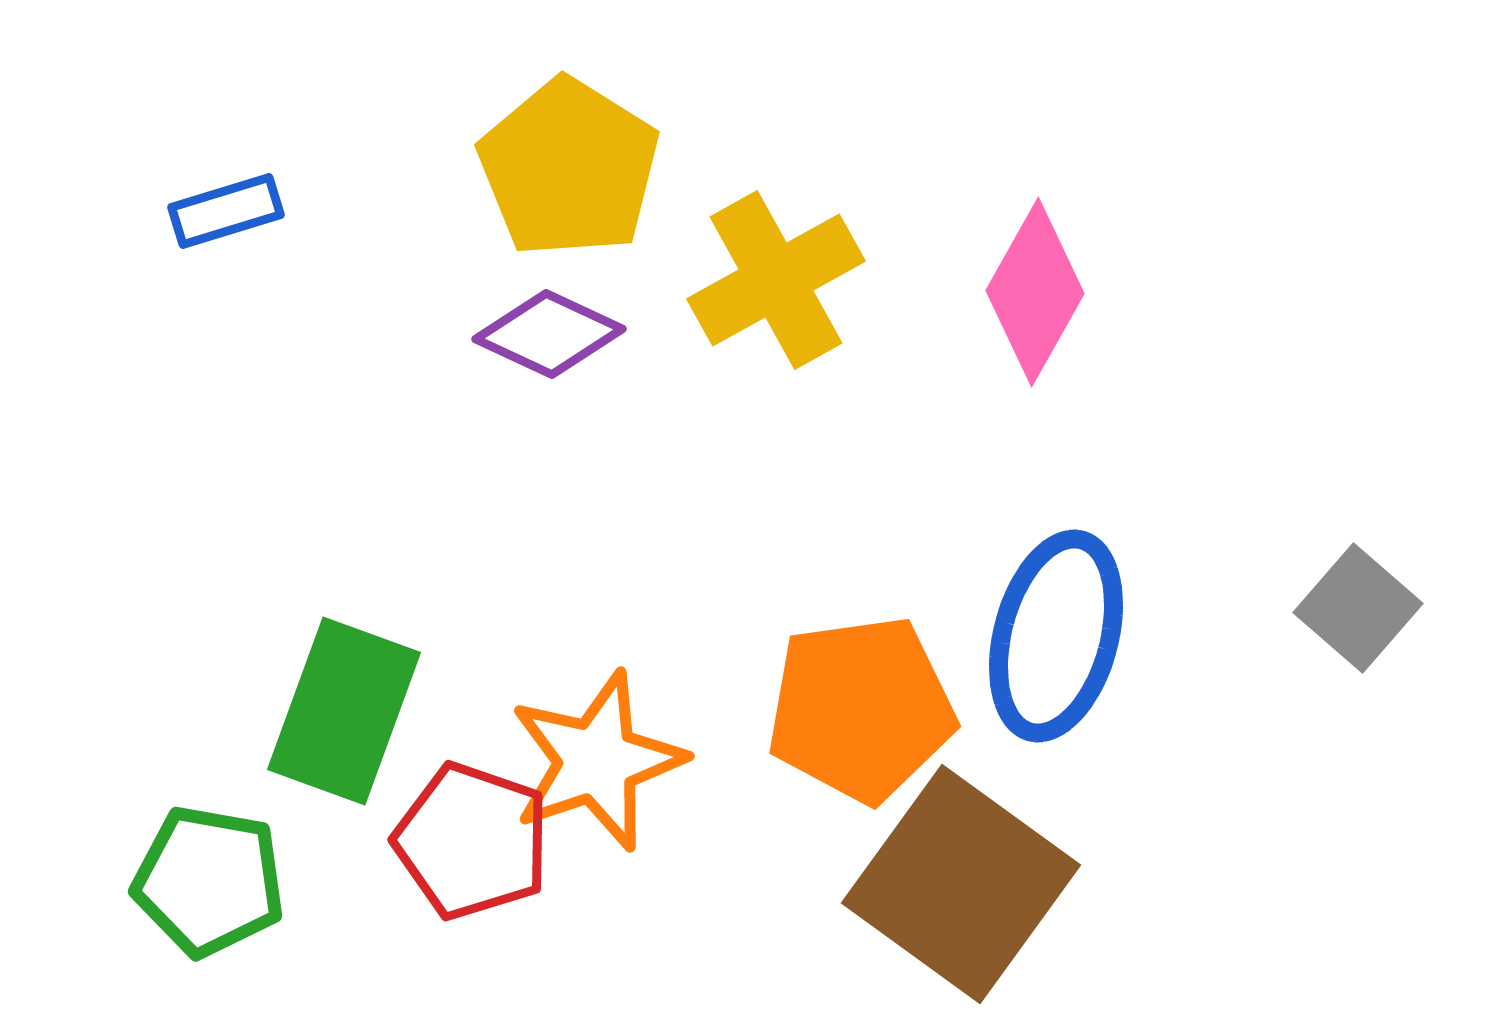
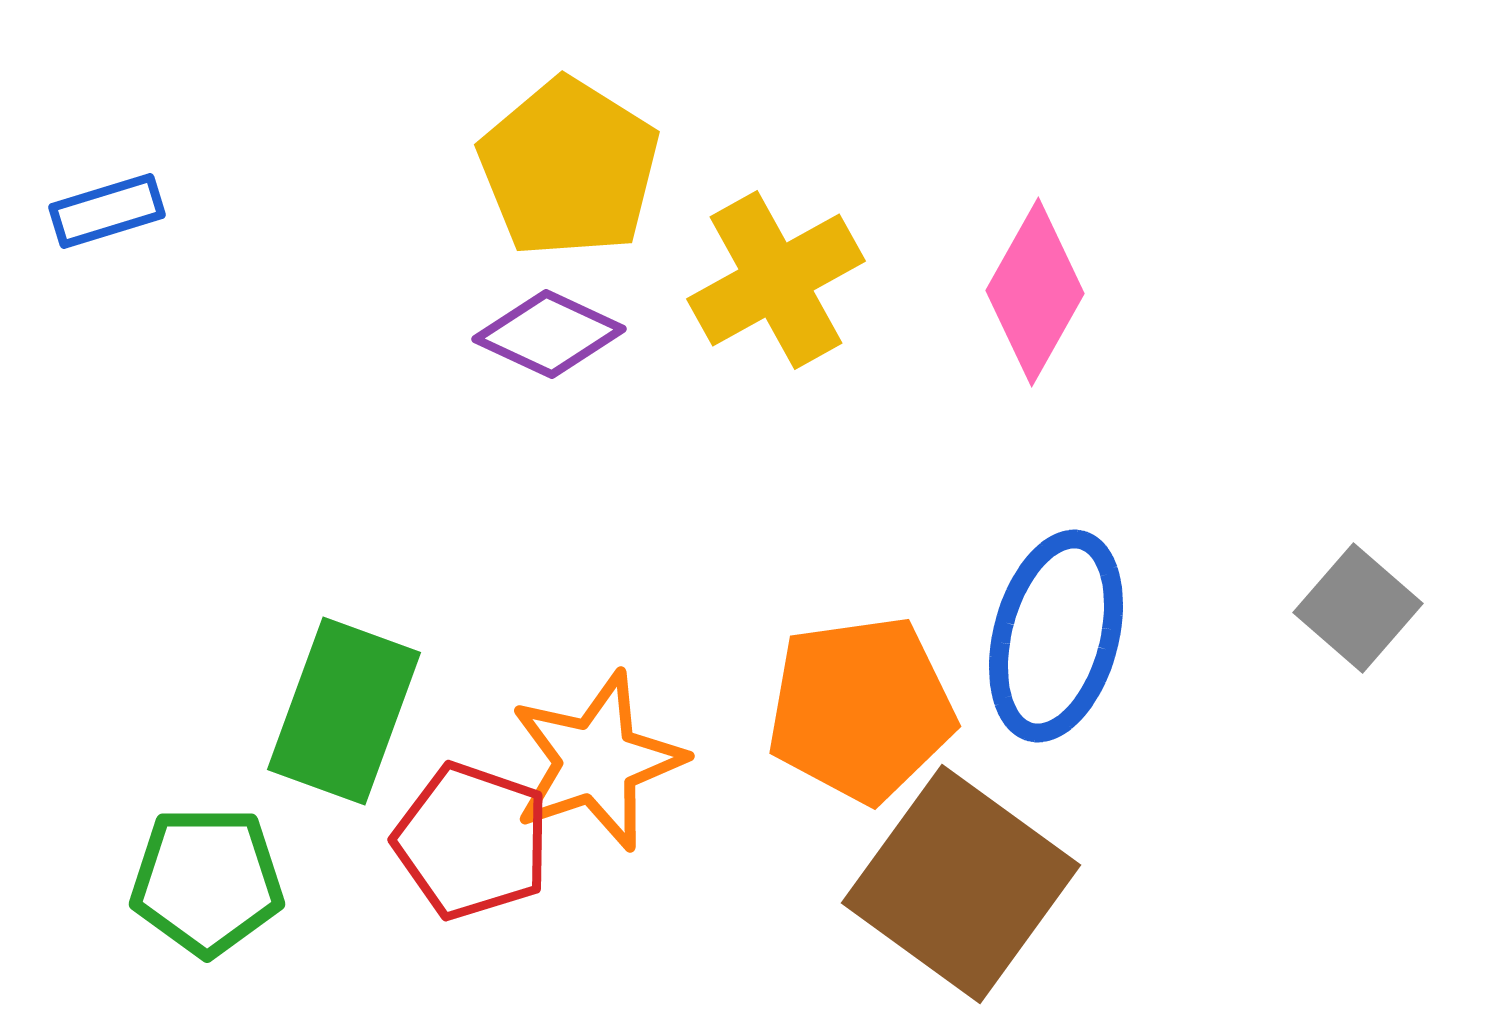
blue rectangle: moved 119 px left
green pentagon: moved 2 px left; rotated 10 degrees counterclockwise
